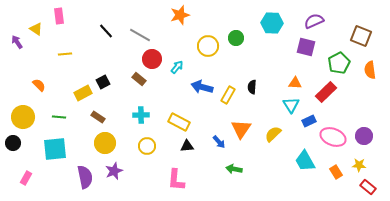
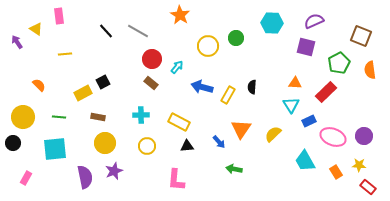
orange star at (180, 15): rotated 24 degrees counterclockwise
gray line at (140, 35): moved 2 px left, 4 px up
brown rectangle at (139, 79): moved 12 px right, 4 px down
brown rectangle at (98, 117): rotated 24 degrees counterclockwise
